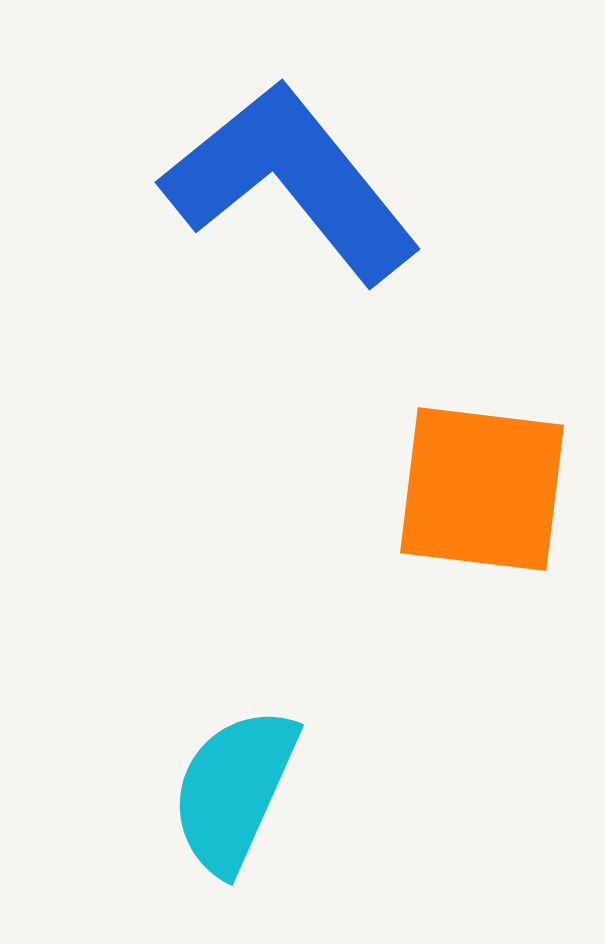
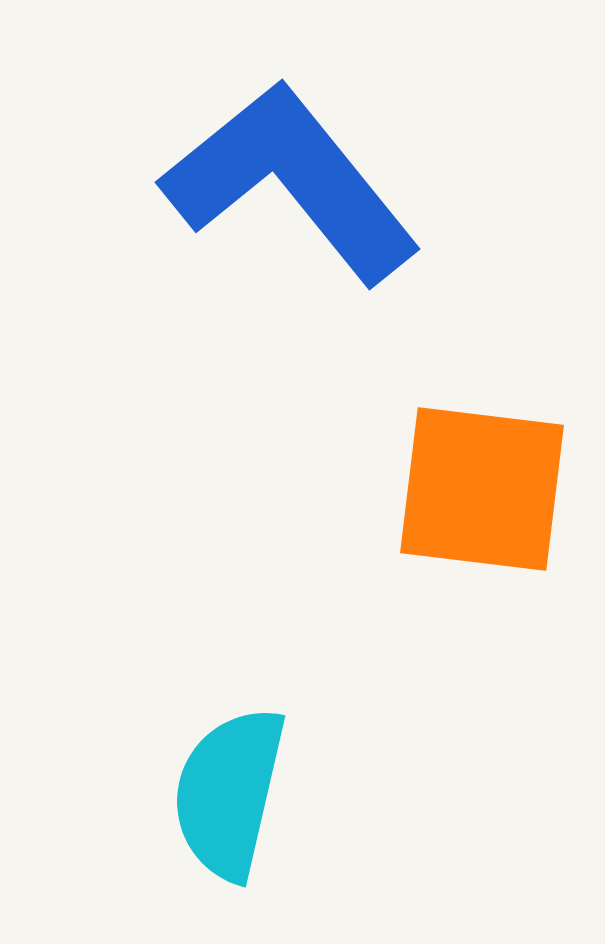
cyan semicircle: moved 5 px left, 3 px down; rotated 11 degrees counterclockwise
